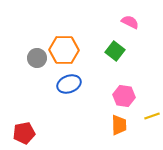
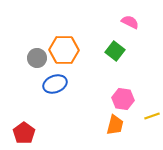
blue ellipse: moved 14 px left
pink hexagon: moved 1 px left, 3 px down
orange trapezoid: moved 4 px left; rotated 15 degrees clockwise
red pentagon: rotated 25 degrees counterclockwise
